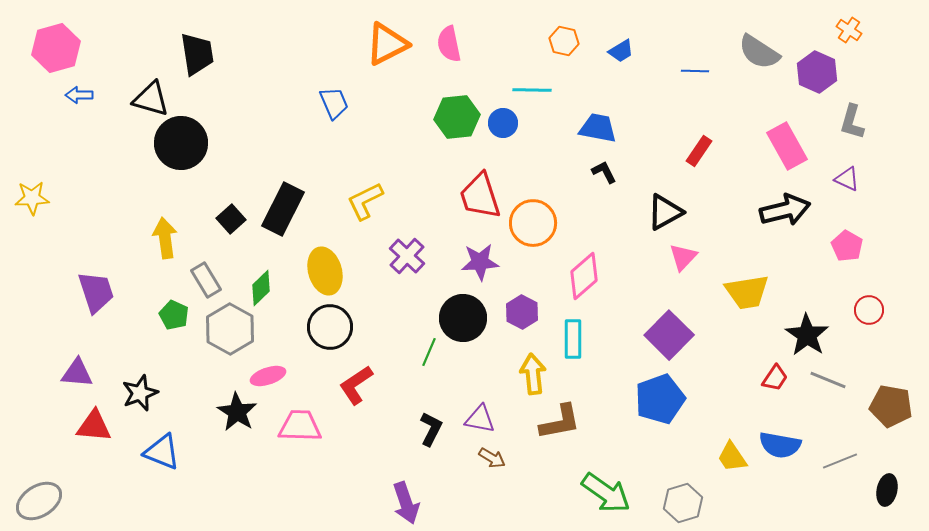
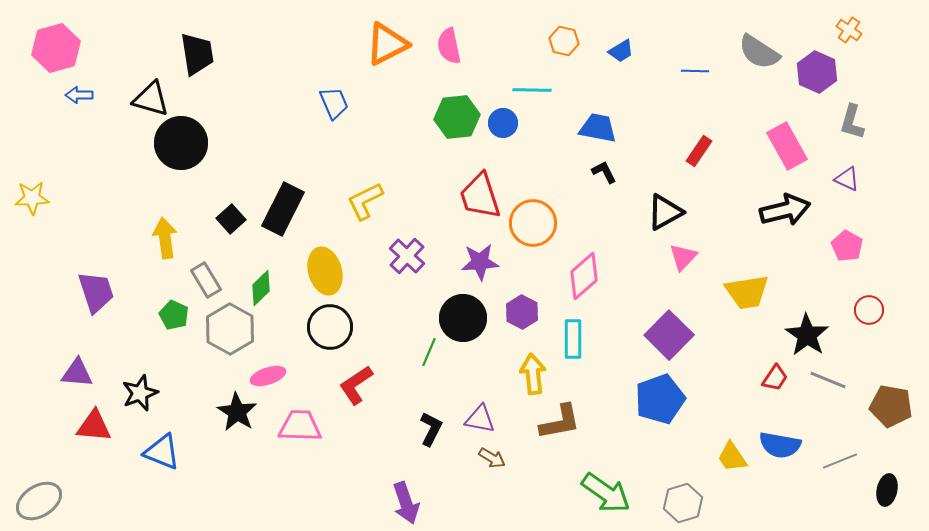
pink semicircle at (449, 44): moved 2 px down
